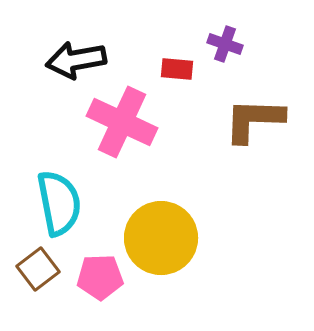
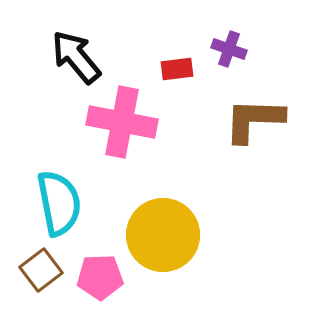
purple cross: moved 4 px right, 5 px down
black arrow: moved 3 px up; rotated 60 degrees clockwise
red rectangle: rotated 12 degrees counterclockwise
pink cross: rotated 14 degrees counterclockwise
yellow circle: moved 2 px right, 3 px up
brown square: moved 3 px right, 1 px down
